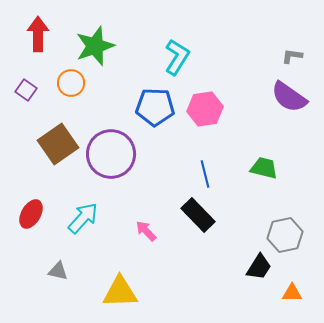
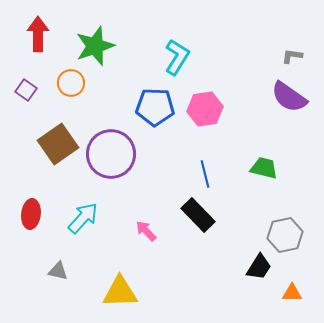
red ellipse: rotated 24 degrees counterclockwise
